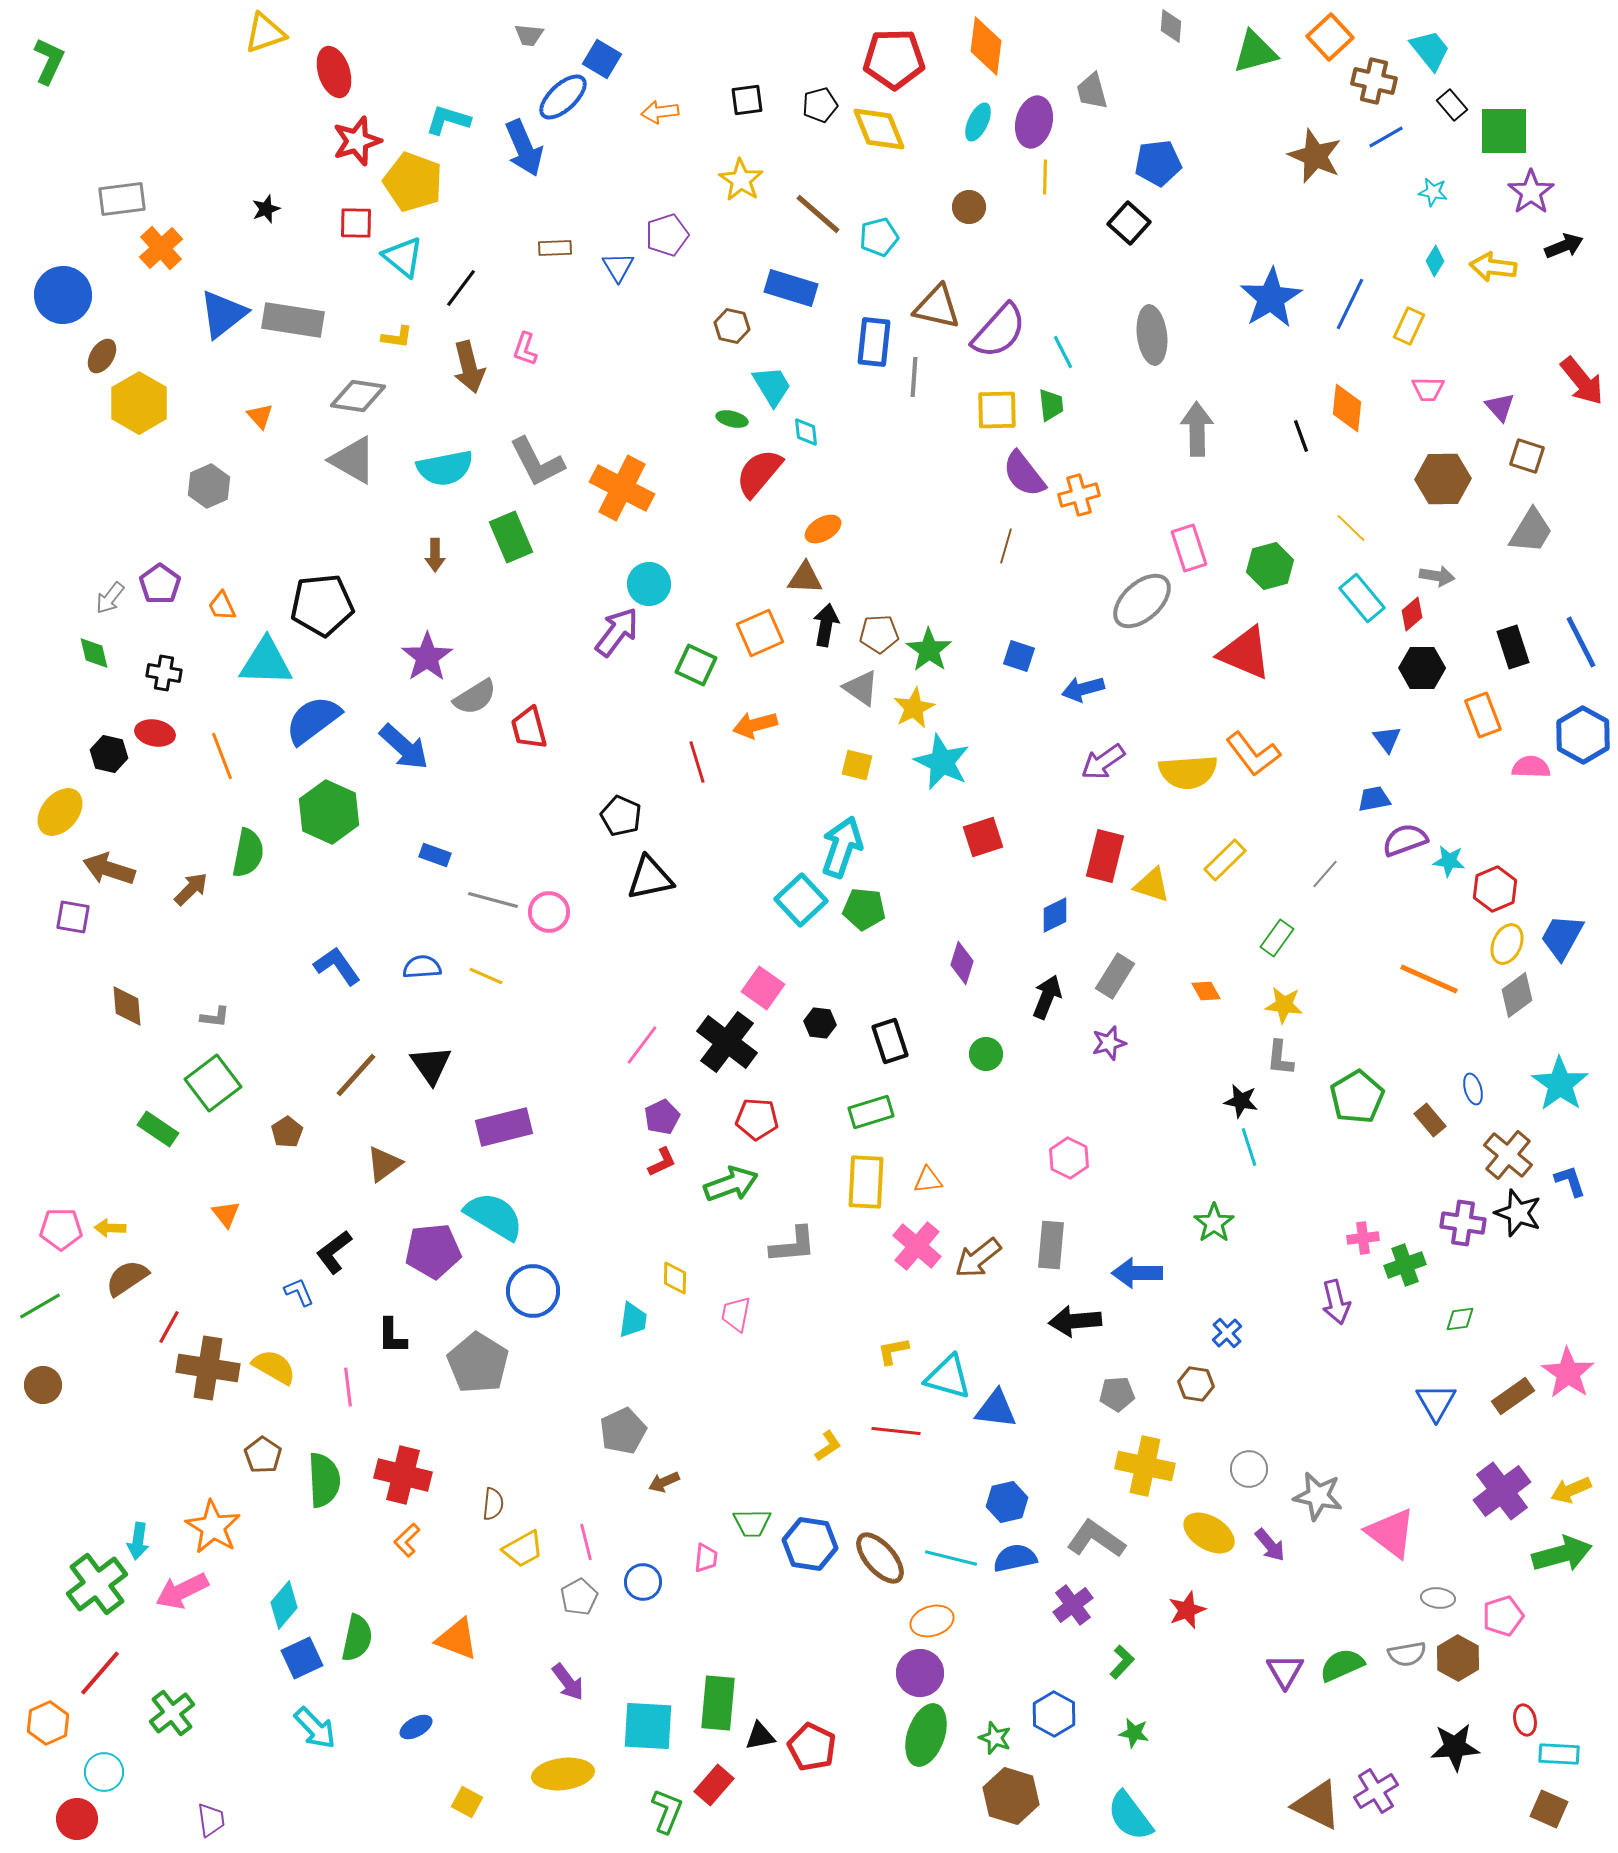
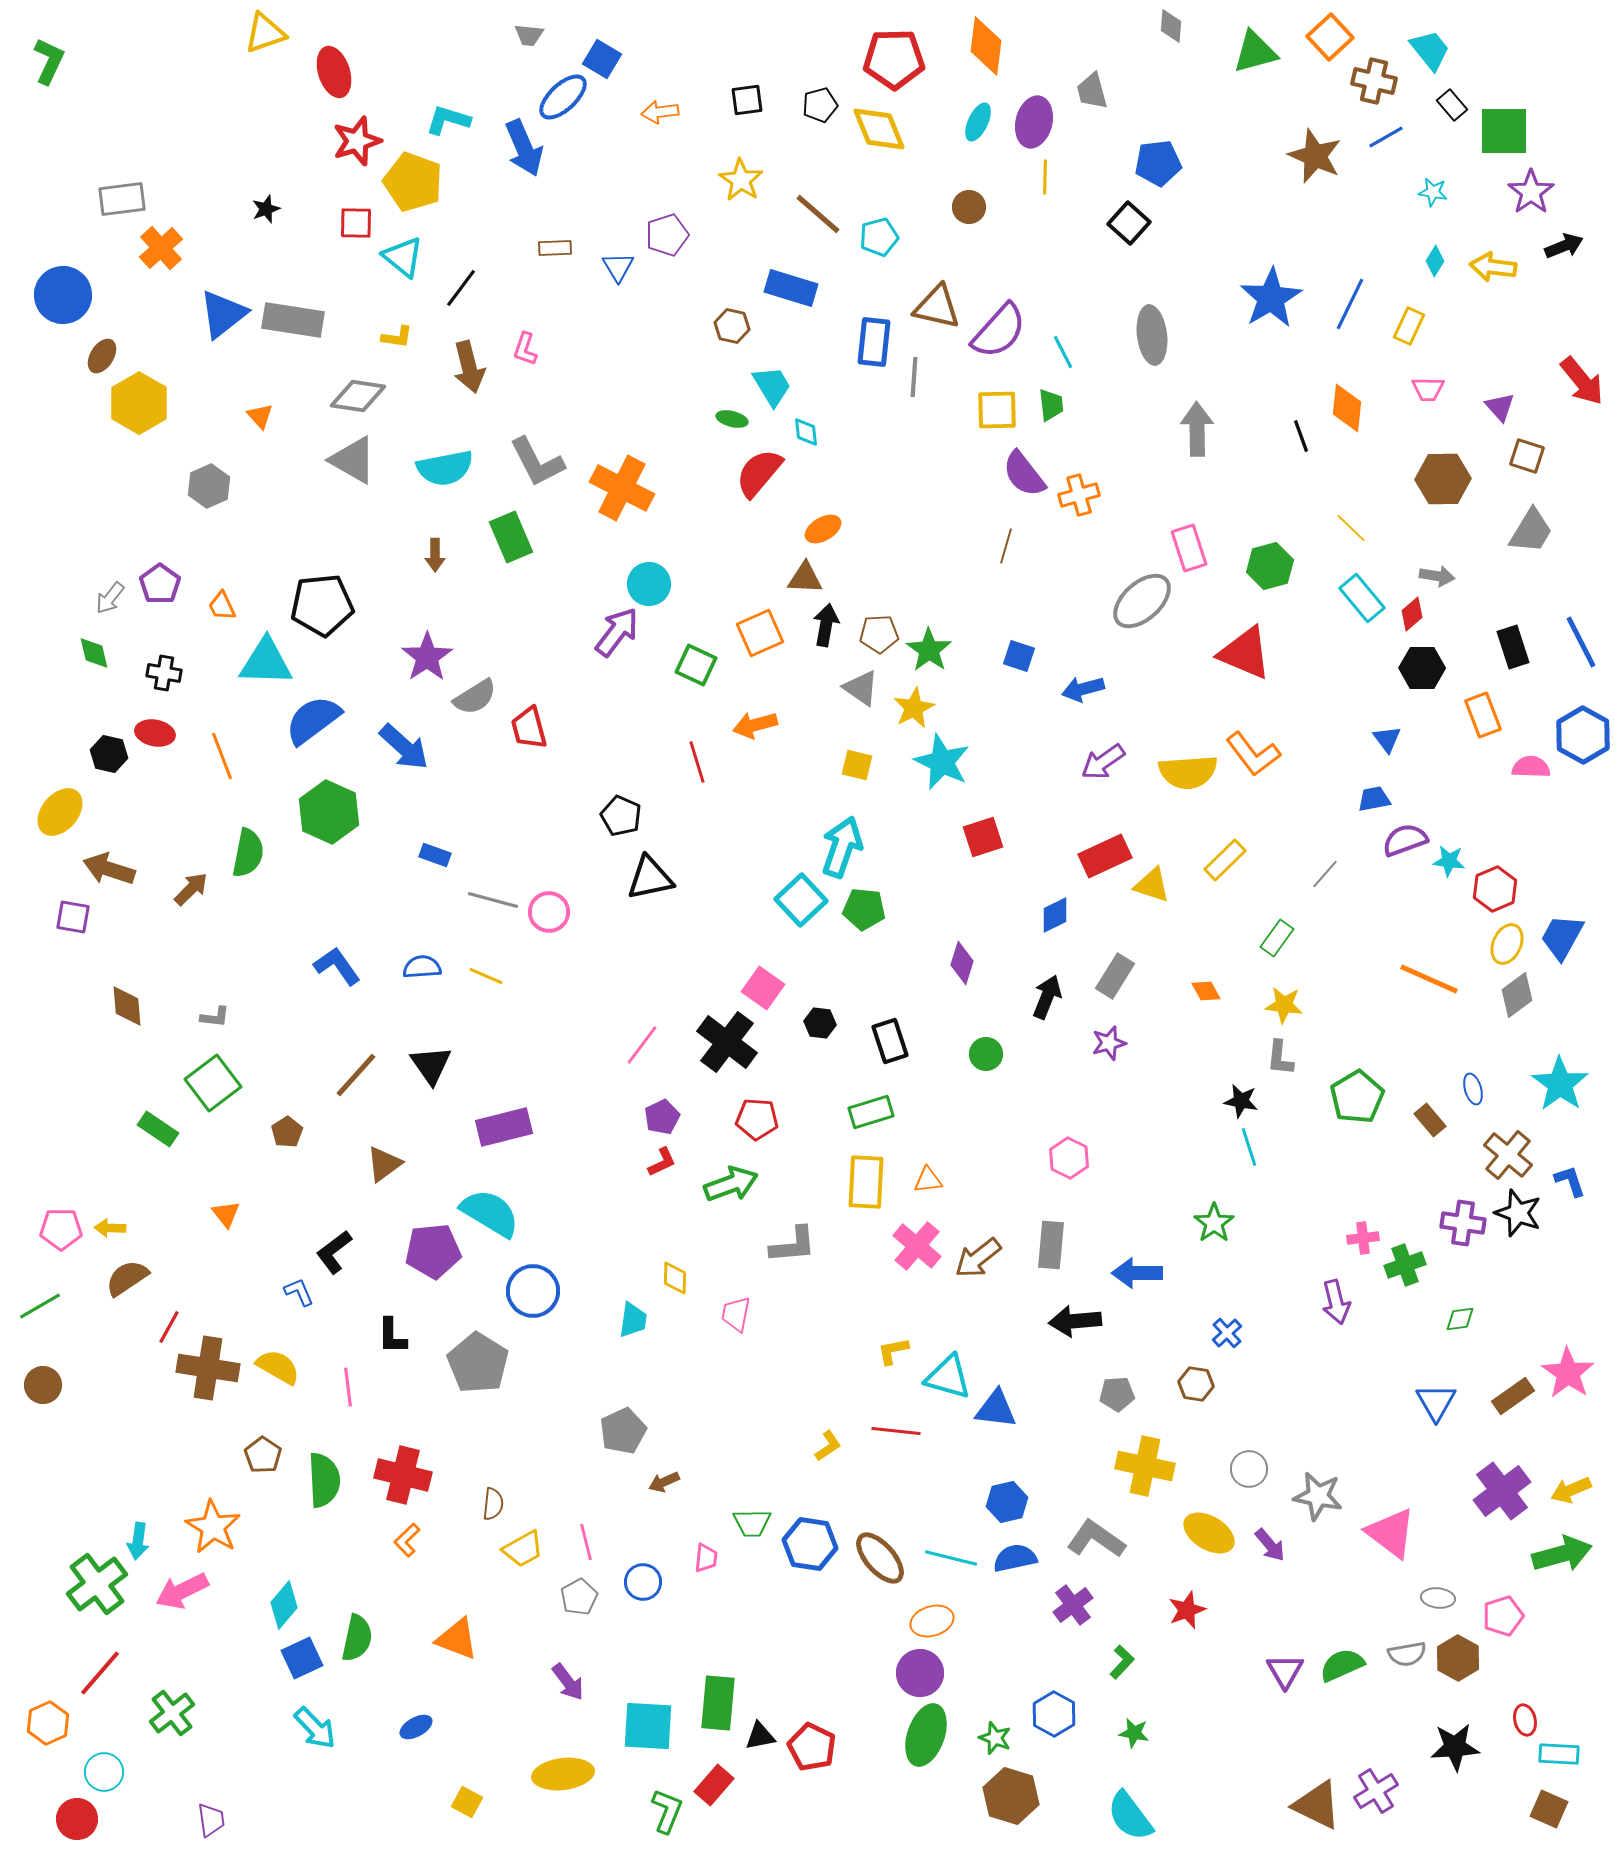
red rectangle at (1105, 856): rotated 51 degrees clockwise
cyan semicircle at (494, 1216): moved 4 px left, 3 px up
yellow semicircle at (274, 1367): moved 4 px right
